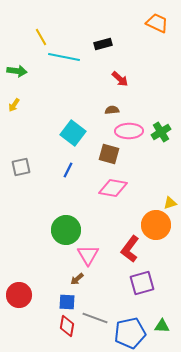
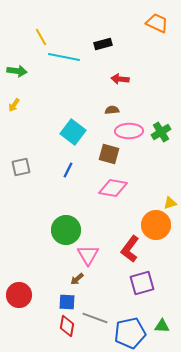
red arrow: rotated 144 degrees clockwise
cyan square: moved 1 px up
